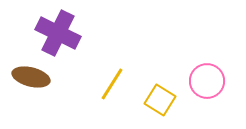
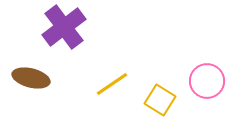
purple cross: moved 6 px right, 6 px up; rotated 27 degrees clockwise
brown ellipse: moved 1 px down
yellow line: rotated 24 degrees clockwise
